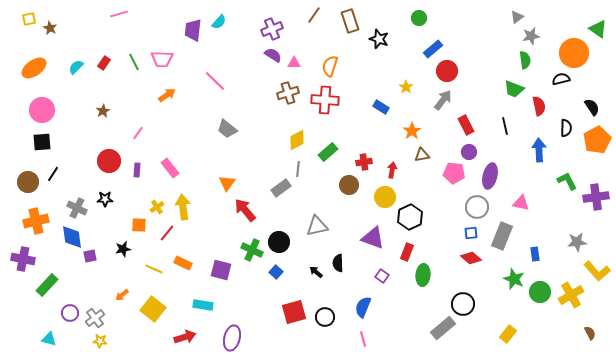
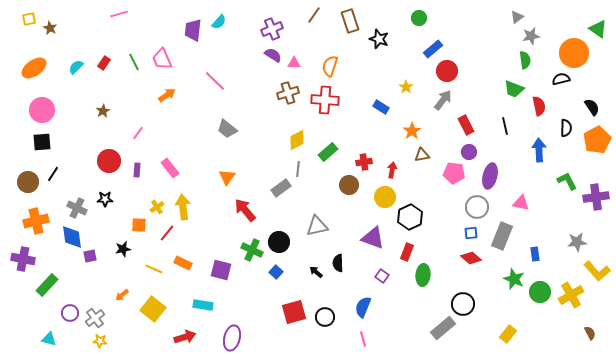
pink trapezoid at (162, 59): rotated 65 degrees clockwise
orange triangle at (227, 183): moved 6 px up
